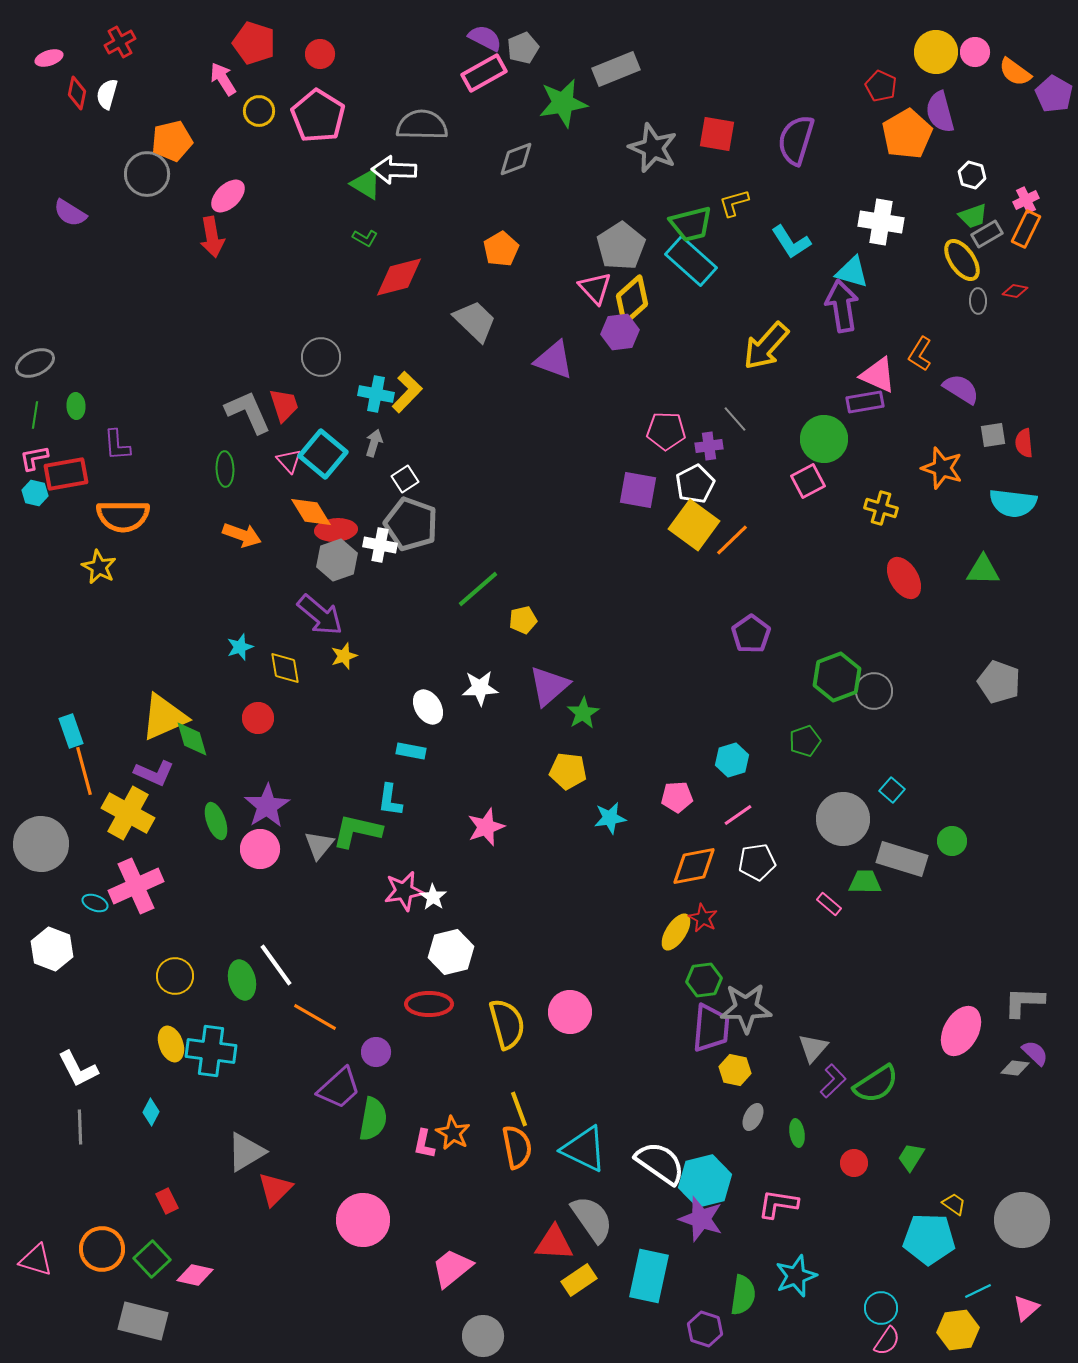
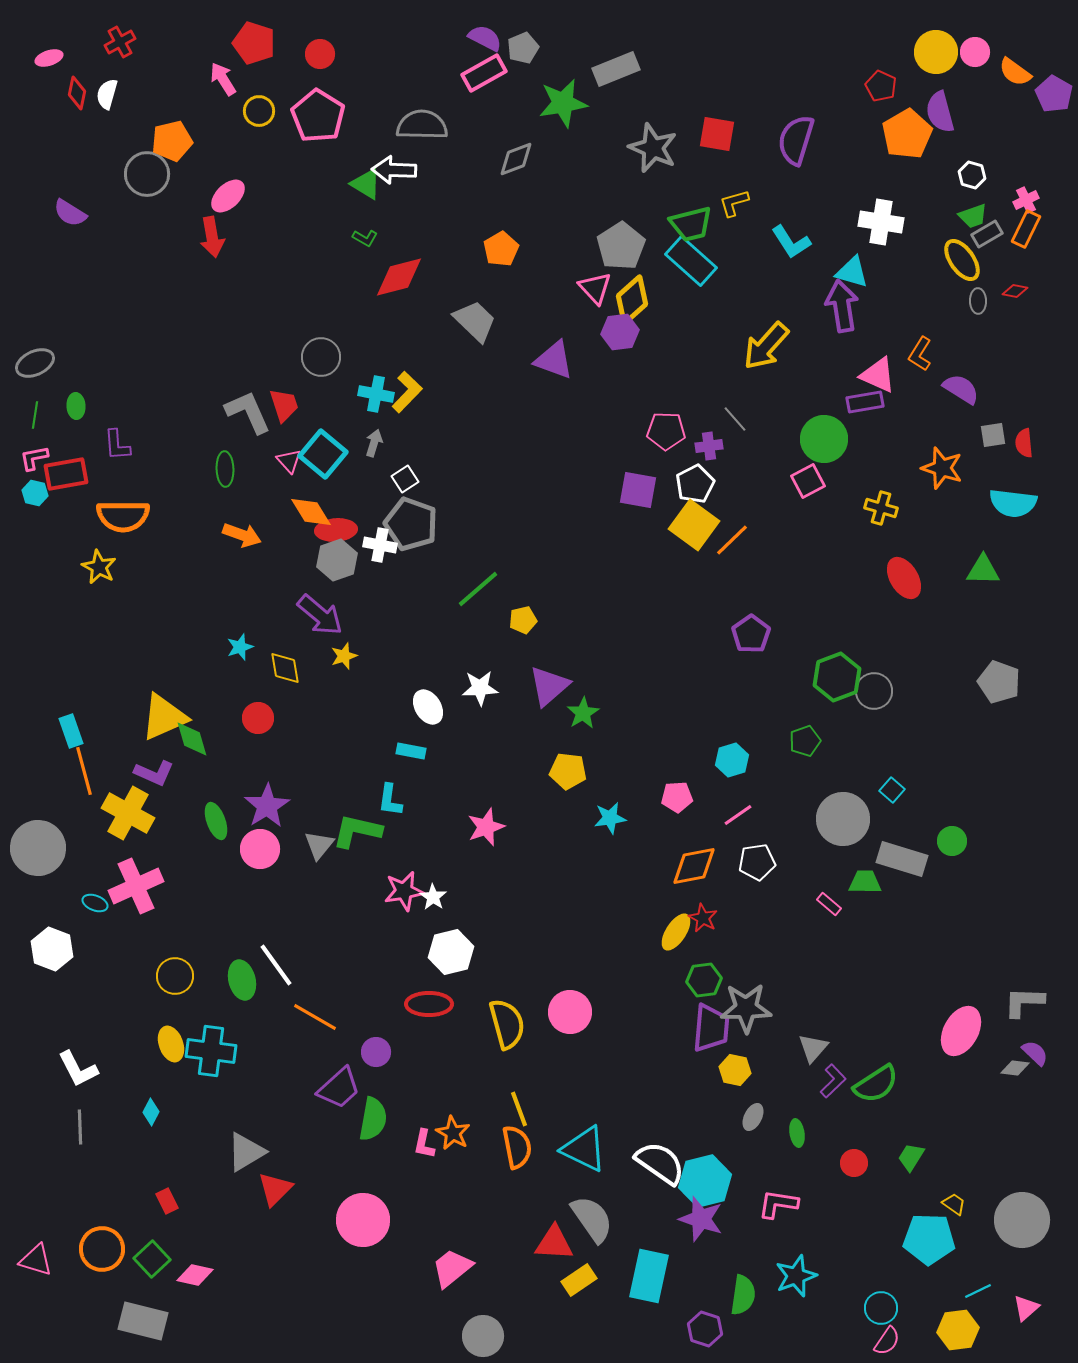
gray circle at (41, 844): moved 3 px left, 4 px down
